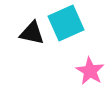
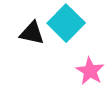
cyan square: rotated 21 degrees counterclockwise
